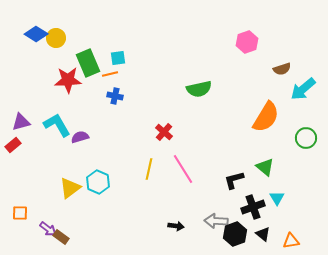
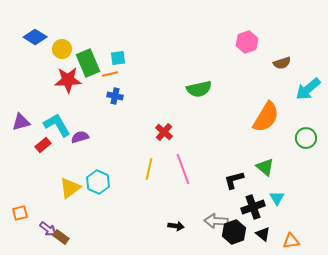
blue diamond: moved 1 px left, 3 px down
yellow circle: moved 6 px right, 11 px down
brown semicircle: moved 6 px up
cyan arrow: moved 5 px right
red rectangle: moved 30 px right
pink line: rotated 12 degrees clockwise
orange square: rotated 14 degrees counterclockwise
black hexagon: moved 1 px left, 2 px up
